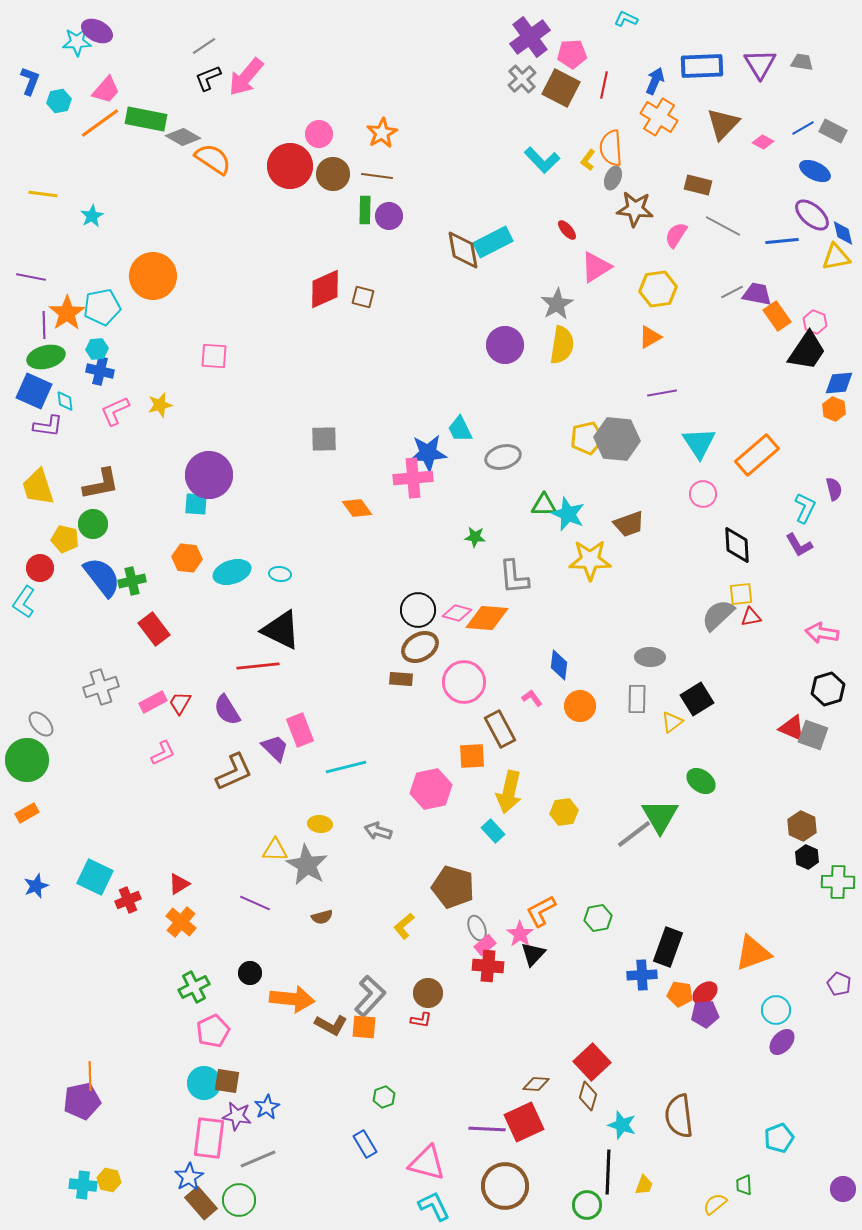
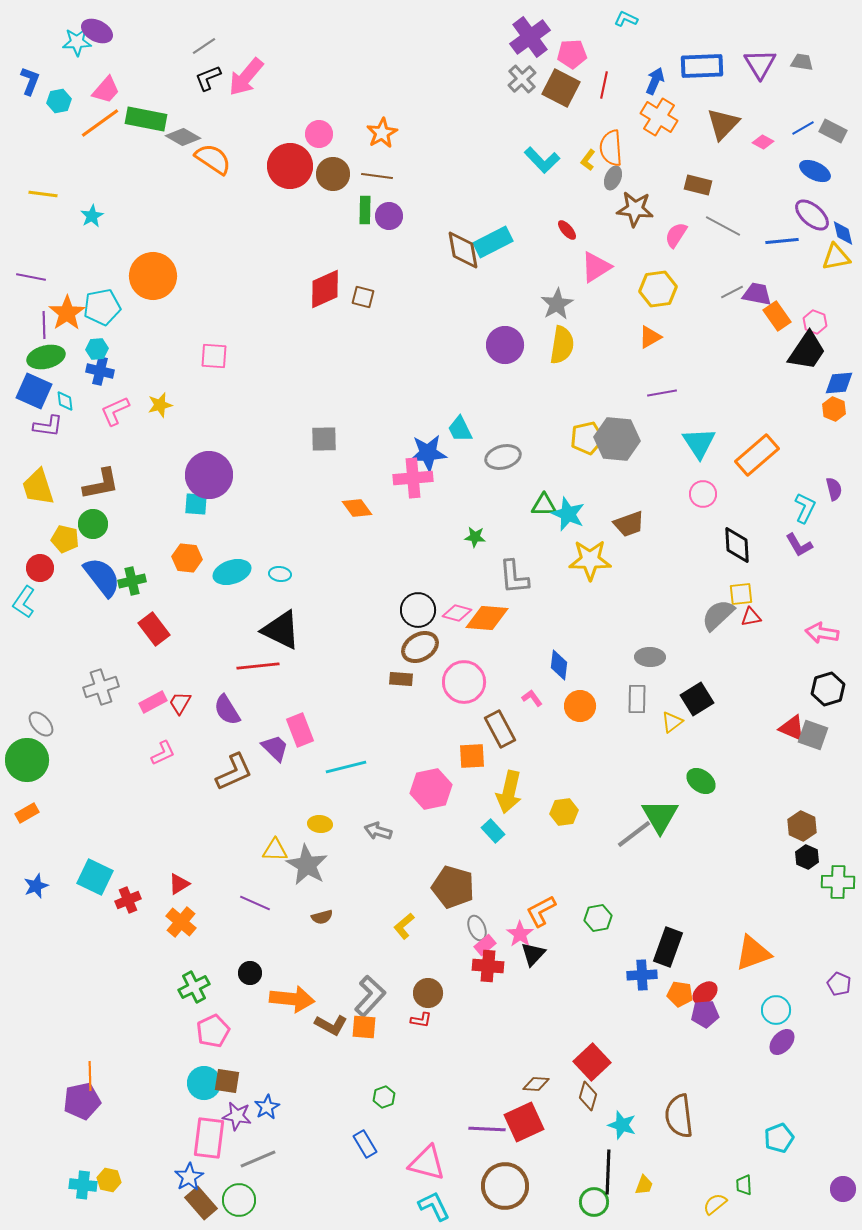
green circle at (587, 1205): moved 7 px right, 3 px up
